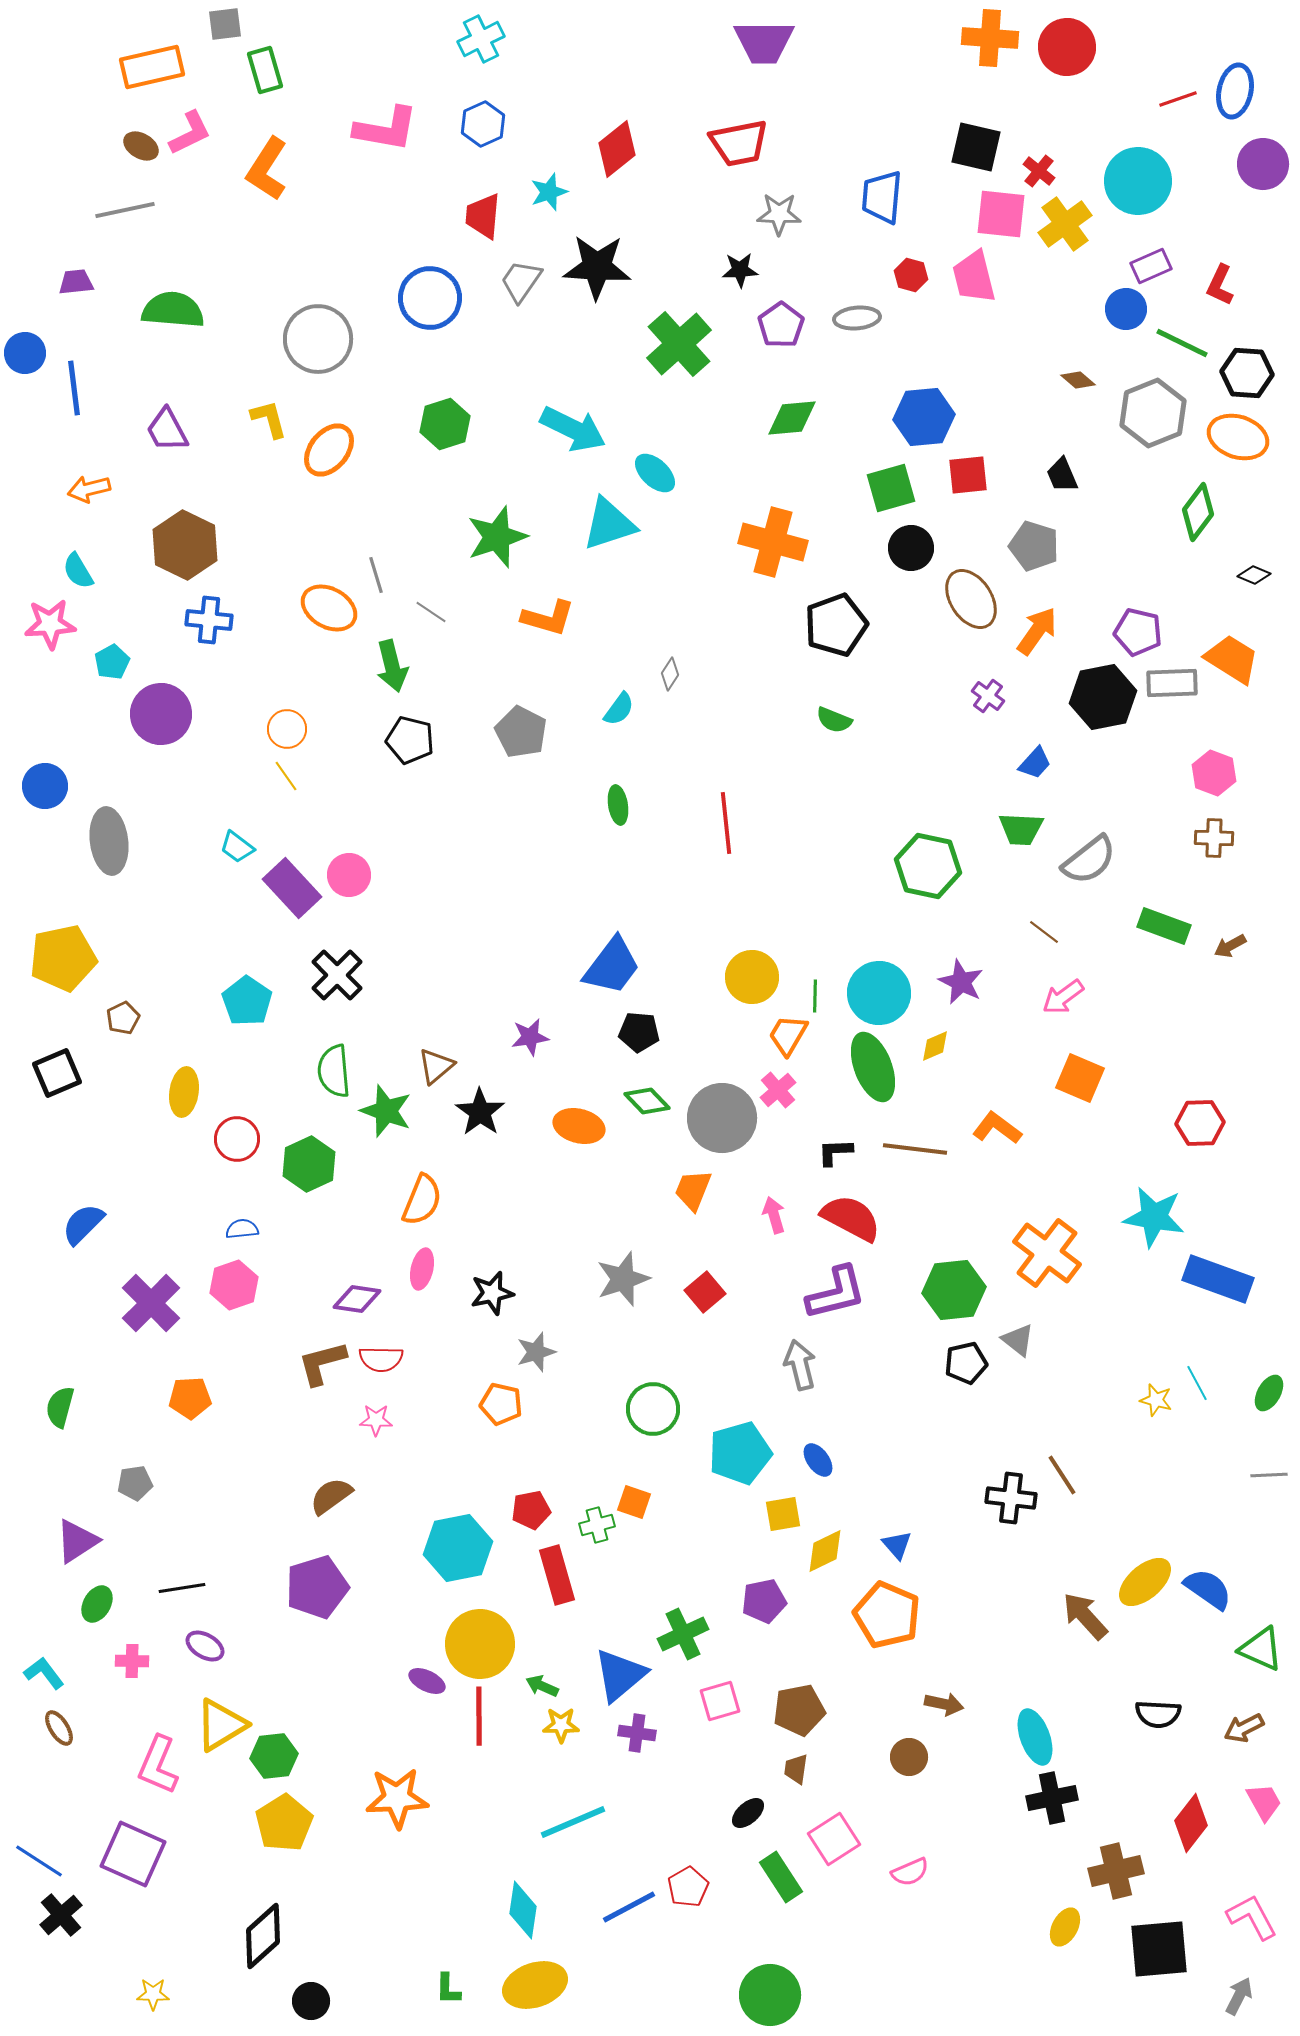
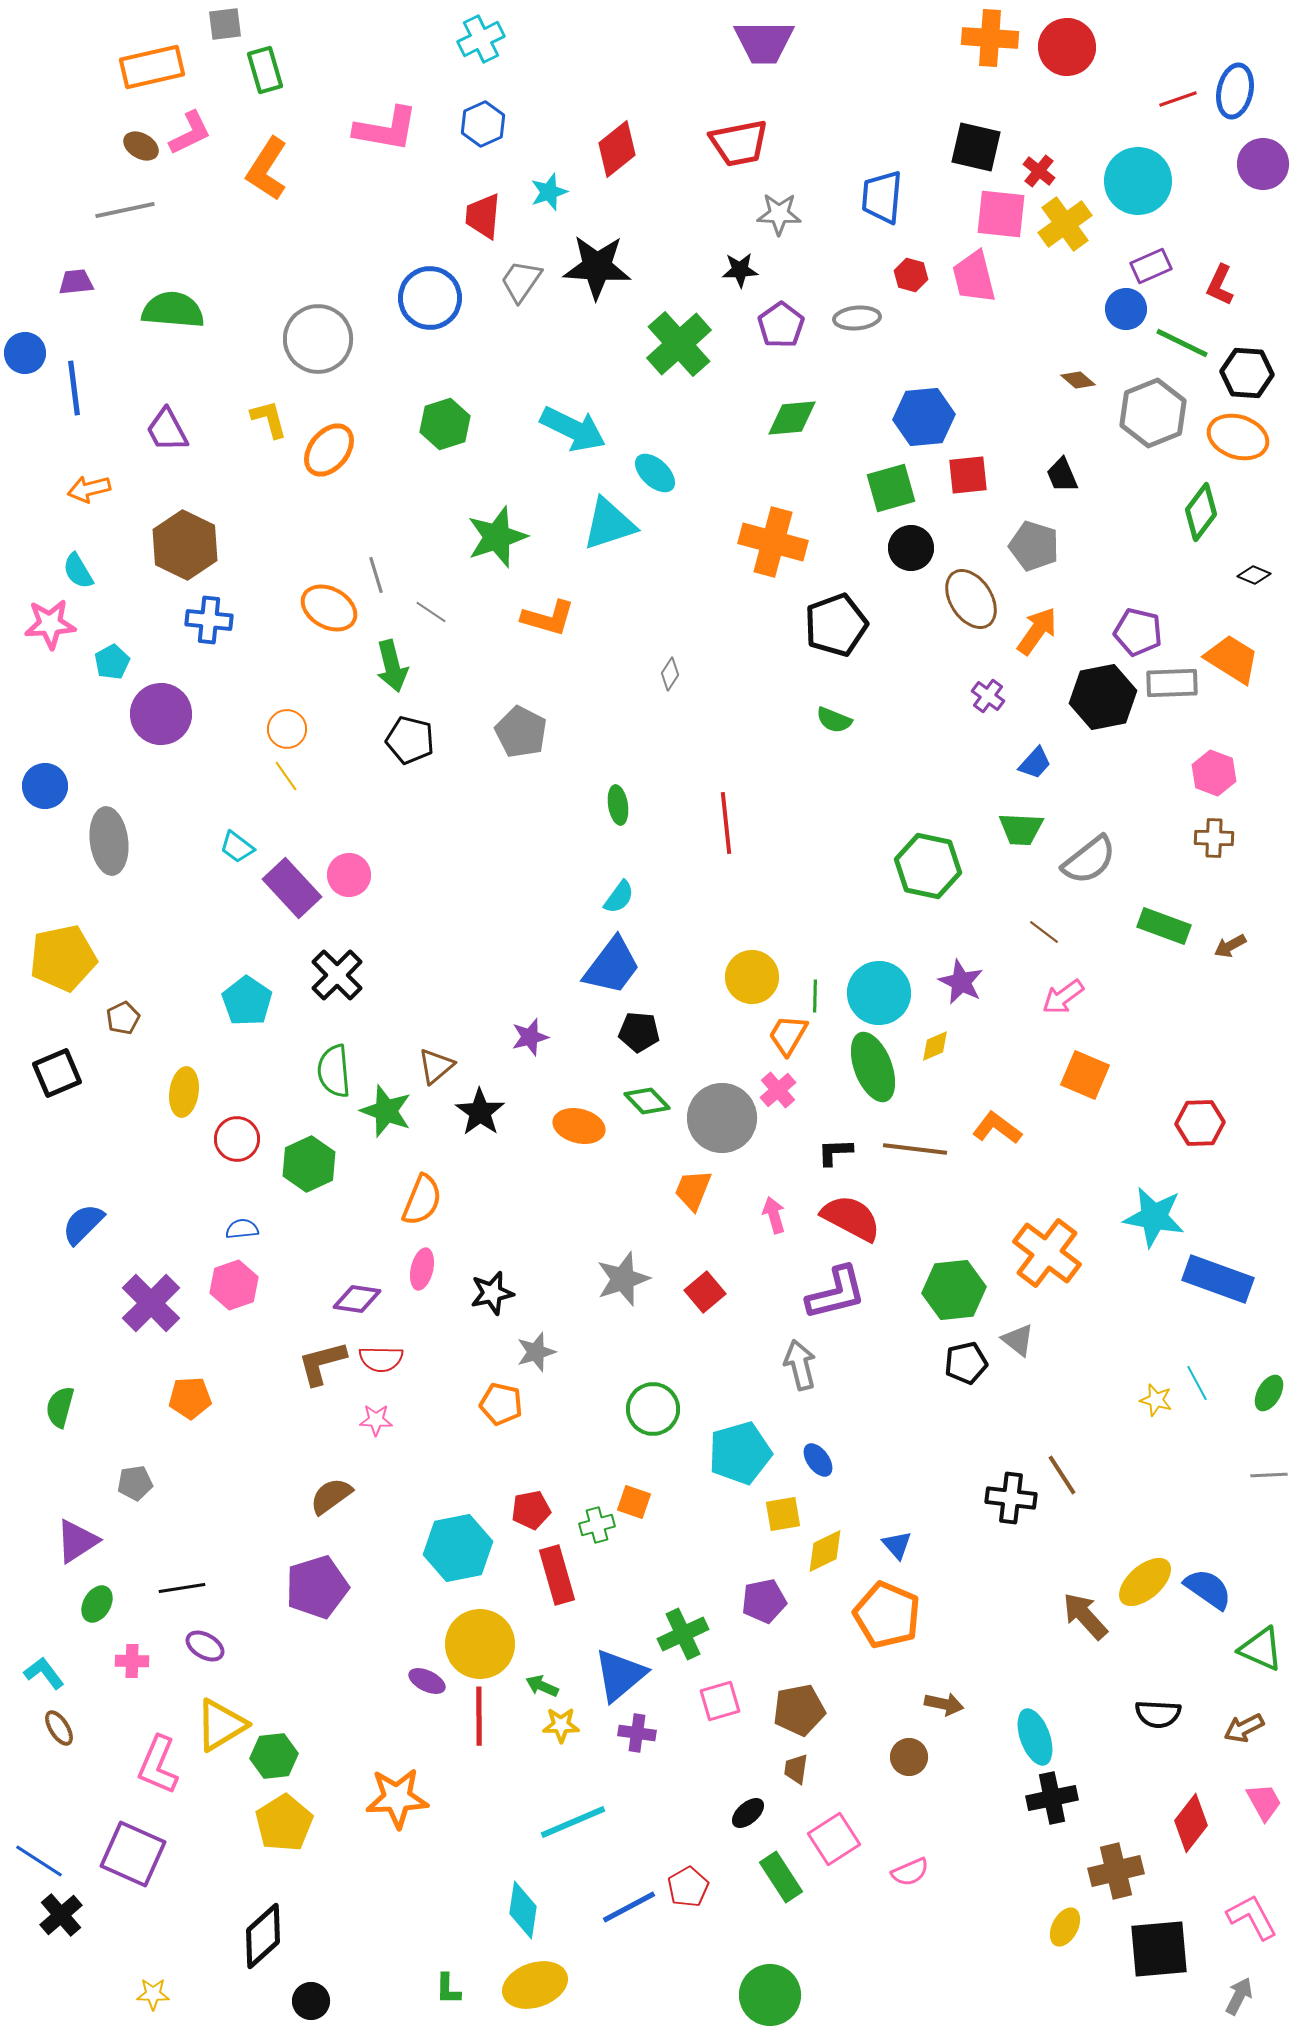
green diamond at (1198, 512): moved 3 px right
cyan semicircle at (619, 709): moved 188 px down
purple star at (530, 1037): rotated 6 degrees counterclockwise
orange square at (1080, 1078): moved 5 px right, 3 px up
